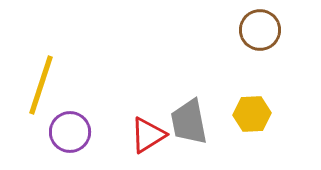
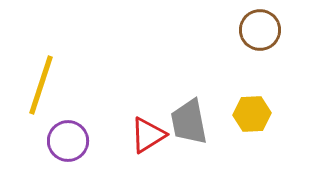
purple circle: moved 2 px left, 9 px down
